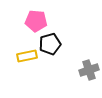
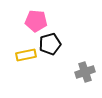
yellow rectangle: moved 1 px left, 1 px up
gray cross: moved 4 px left, 2 px down
